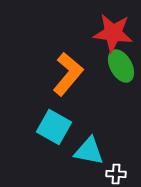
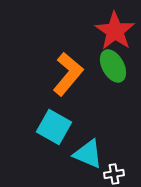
red star: moved 2 px right, 2 px up; rotated 27 degrees clockwise
green ellipse: moved 8 px left
cyan triangle: moved 1 px left, 3 px down; rotated 12 degrees clockwise
white cross: moved 2 px left; rotated 12 degrees counterclockwise
